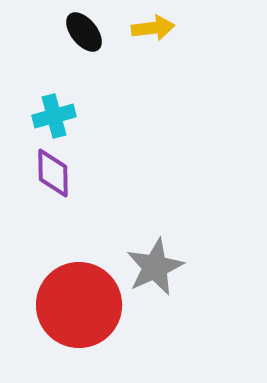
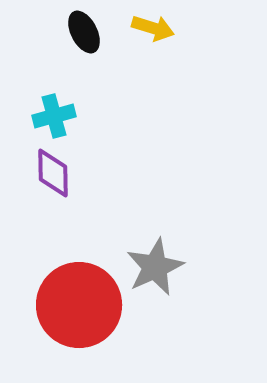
yellow arrow: rotated 24 degrees clockwise
black ellipse: rotated 12 degrees clockwise
